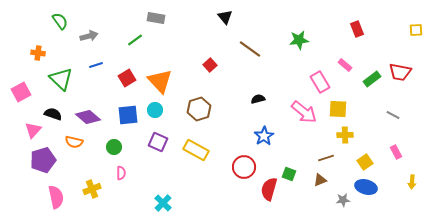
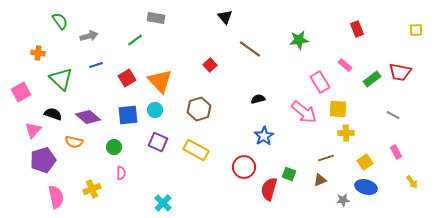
yellow cross at (345, 135): moved 1 px right, 2 px up
yellow arrow at (412, 182): rotated 40 degrees counterclockwise
